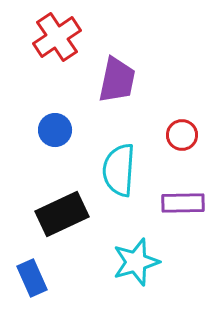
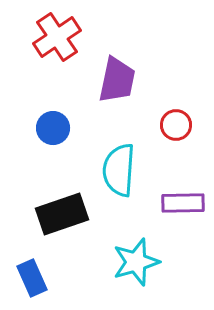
blue circle: moved 2 px left, 2 px up
red circle: moved 6 px left, 10 px up
black rectangle: rotated 6 degrees clockwise
